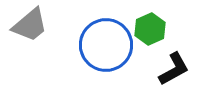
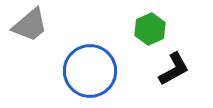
blue circle: moved 16 px left, 26 px down
